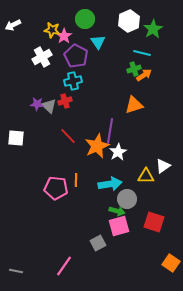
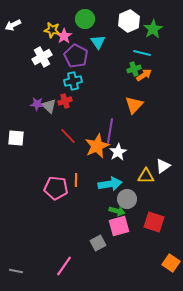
orange triangle: rotated 30 degrees counterclockwise
